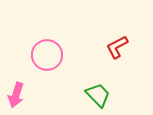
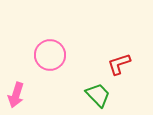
red L-shape: moved 2 px right, 17 px down; rotated 10 degrees clockwise
pink circle: moved 3 px right
